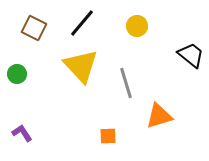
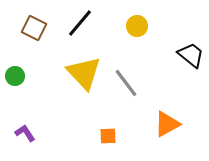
black line: moved 2 px left
yellow triangle: moved 3 px right, 7 px down
green circle: moved 2 px left, 2 px down
gray line: rotated 20 degrees counterclockwise
orange triangle: moved 8 px right, 8 px down; rotated 12 degrees counterclockwise
purple L-shape: moved 3 px right
